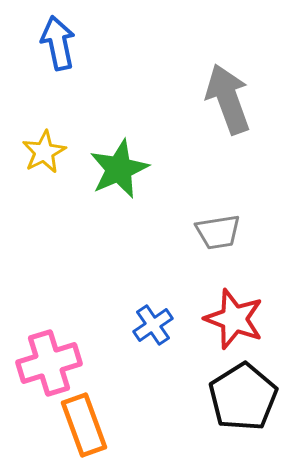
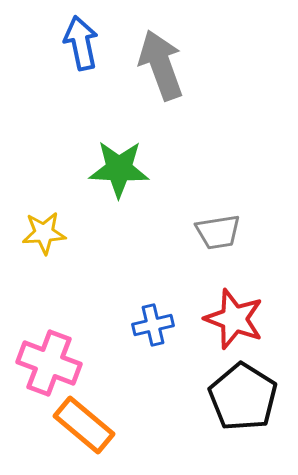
blue arrow: moved 23 px right
gray arrow: moved 67 px left, 34 px up
yellow star: moved 81 px down; rotated 24 degrees clockwise
green star: rotated 26 degrees clockwise
blue cross: rotated 21 degrees clockwise
pink cross: rotated 38 degrees clockwise
black pentagon: rotated 8 degrees counterclockwise
orange rectangle: rotated 30 degrees counterclockwise
